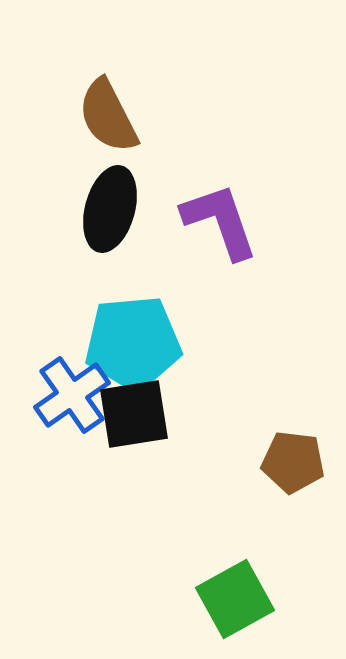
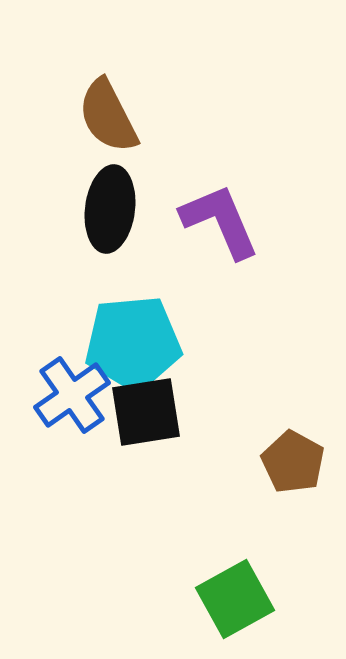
black ellipse: rotated 8 degrees counterclockwise
purple L-shape: rotated 4 degrees counterclockwise
black square: moved 12 px right, 2 px up
brown pentagon: rotated 22 degrees clockwise
